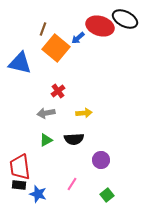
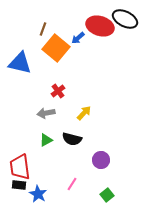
yellow arrow: rotated 42 degrees counterclockwise
black semicircle: moved 2 px left; rotated 18 degrees clockwise
blue star: rotated 12 degrees clockwise
